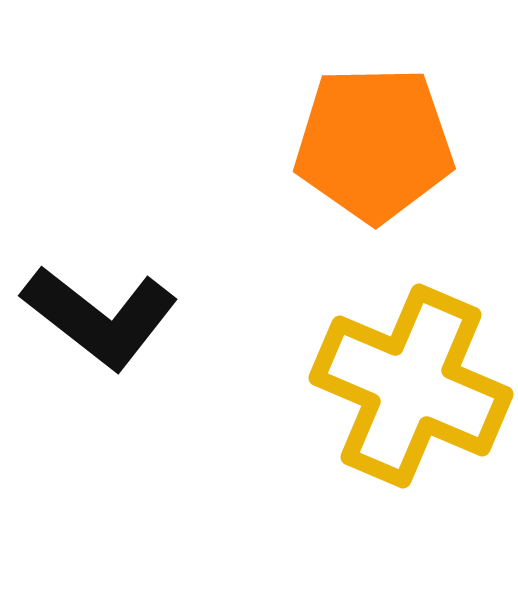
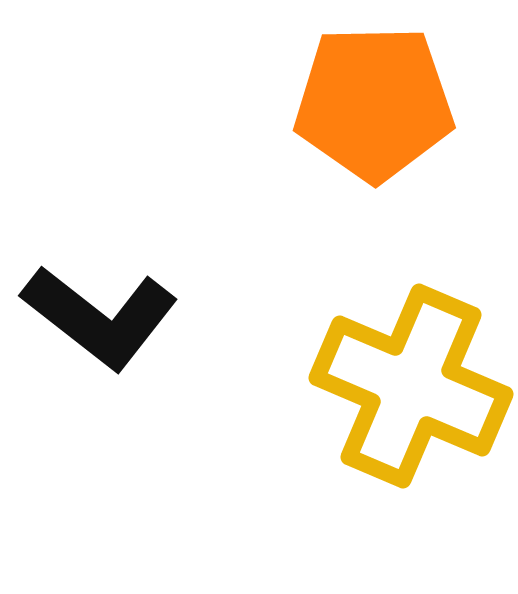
orange pentagon: moved 41 px up
